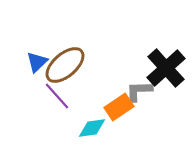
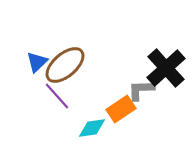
gray L-shape: moved 2 px right, 1 px up
orange rectangle: moved 2 px right, 2 px down
